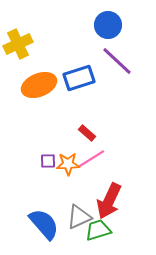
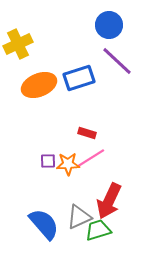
blue circle: moved 1 px right
red rectangle: rotated 24 degrees counterclockwise
pink line: moved 1 px up
